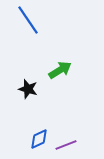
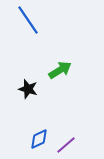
purple line: rotated 20 degrees counterclockwise
